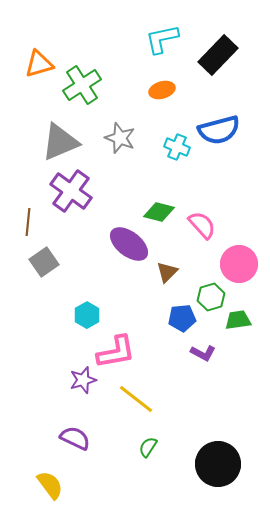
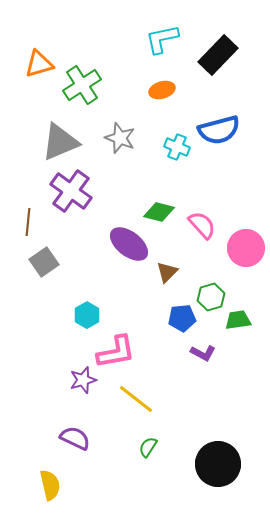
pink circle: moved 7 px right, 16 px up
yellow semicircle: rotated 24 degrees clockwise
